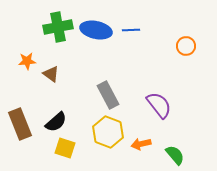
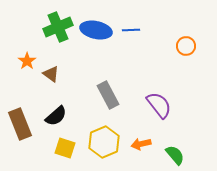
green cross: rotated 12 degrees counterclockwise
orange star: rotated 30 degrees counterclockwise
black semicircle: moved 6 px up
yellow hexagon: moved 4 px left, 10 px down; rotated 16 degrees clockwise
